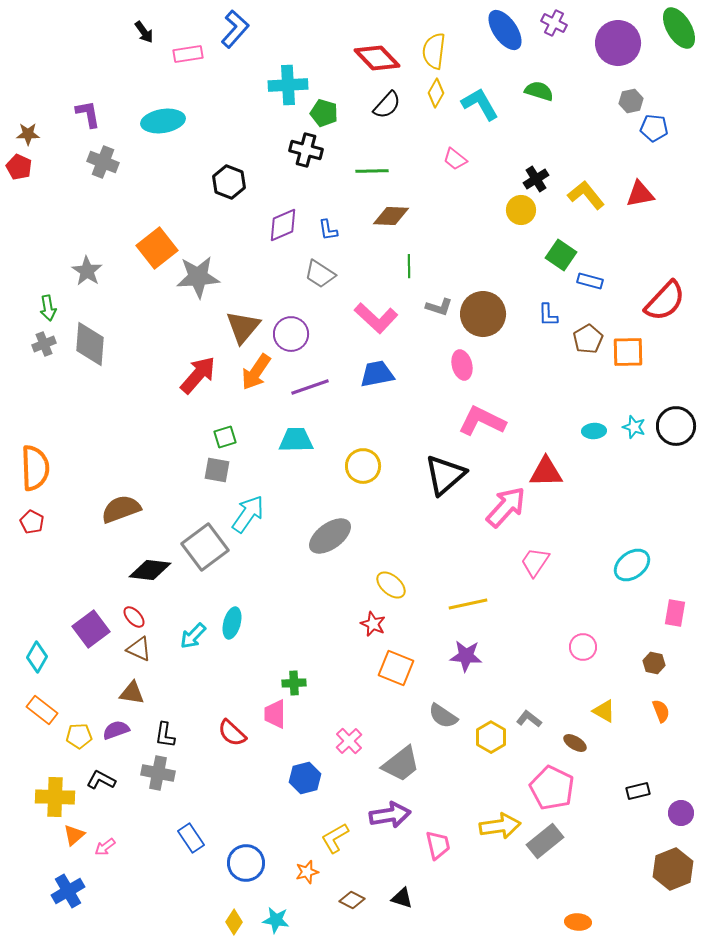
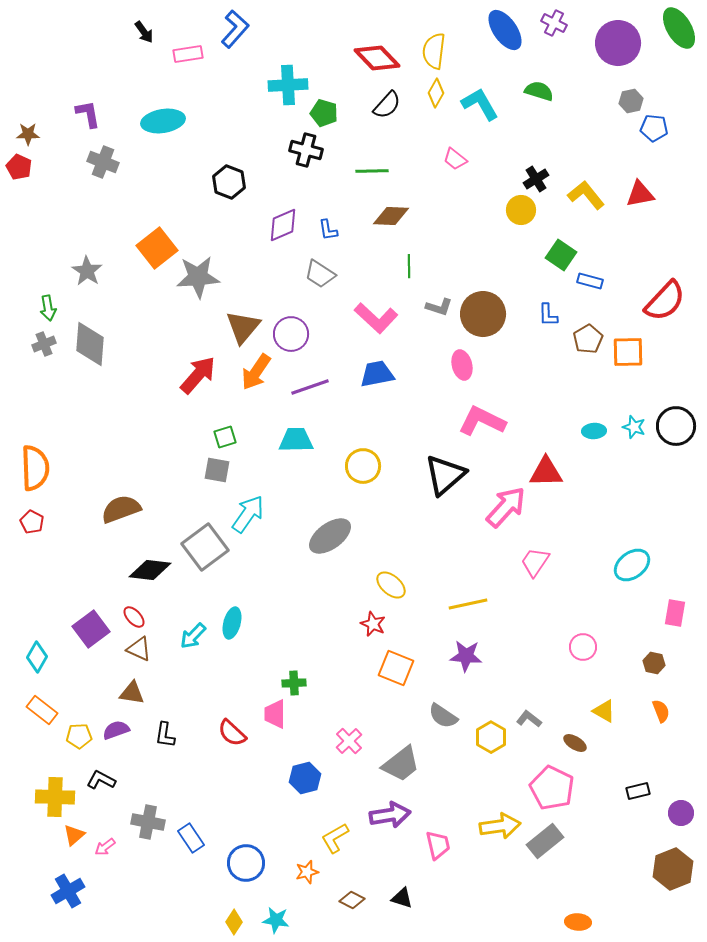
gray cross at (158, 773): moved 10 px left, 49 px down
